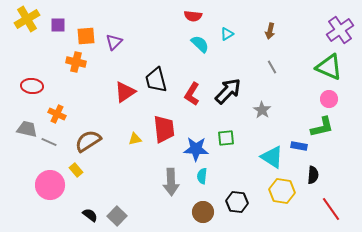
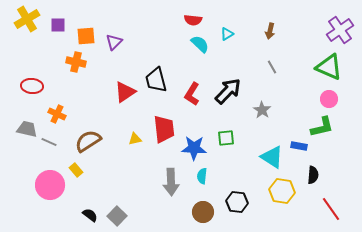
red semicircle at (193, 16): moved 4 px down
blue star at (196, 149): moved 2 px left, 1 px up
